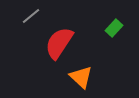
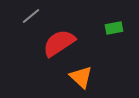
green rectangle: rotated 36 degrees clockwise
red semicircle: rotated 24 degrees clockwise
